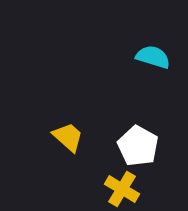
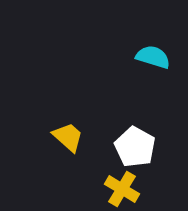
white pentagon: moved 3 px left, 1 px down
